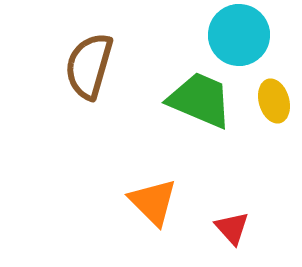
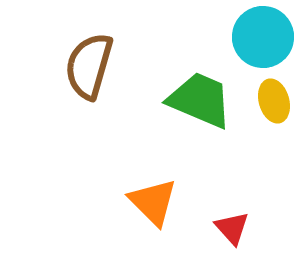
cyan circle: moved 24 px right, 2 px down
